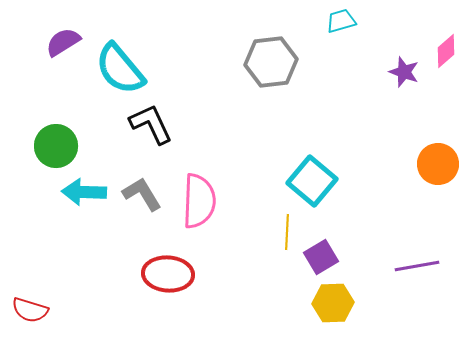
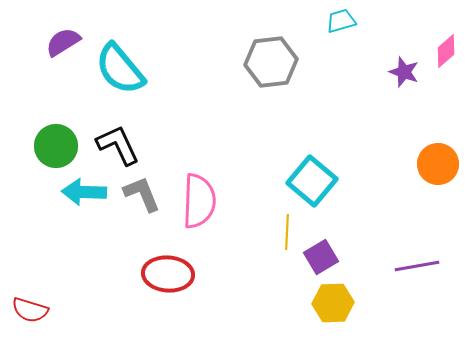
black L-shape: moved 33 px left, 21 px down
gray L-shape: rotated 9 degrees clockwise
